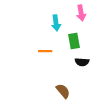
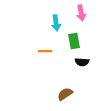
brown semicircle: moved 2 px right, 3 px down; rotated 84 degrees counterclockwise
